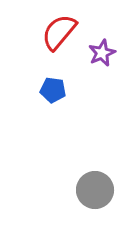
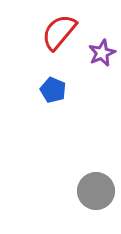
blue pentagon: rotated 15 degrees clockwise
gray circle: moved 1 px right, 1 px down
